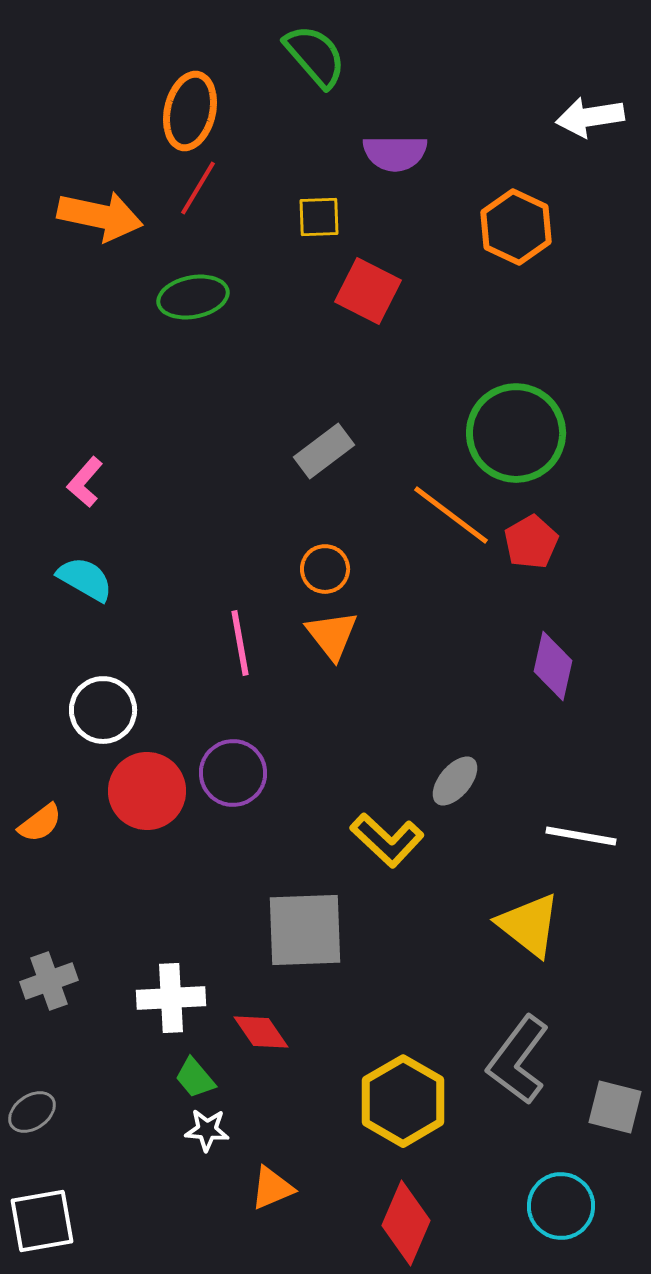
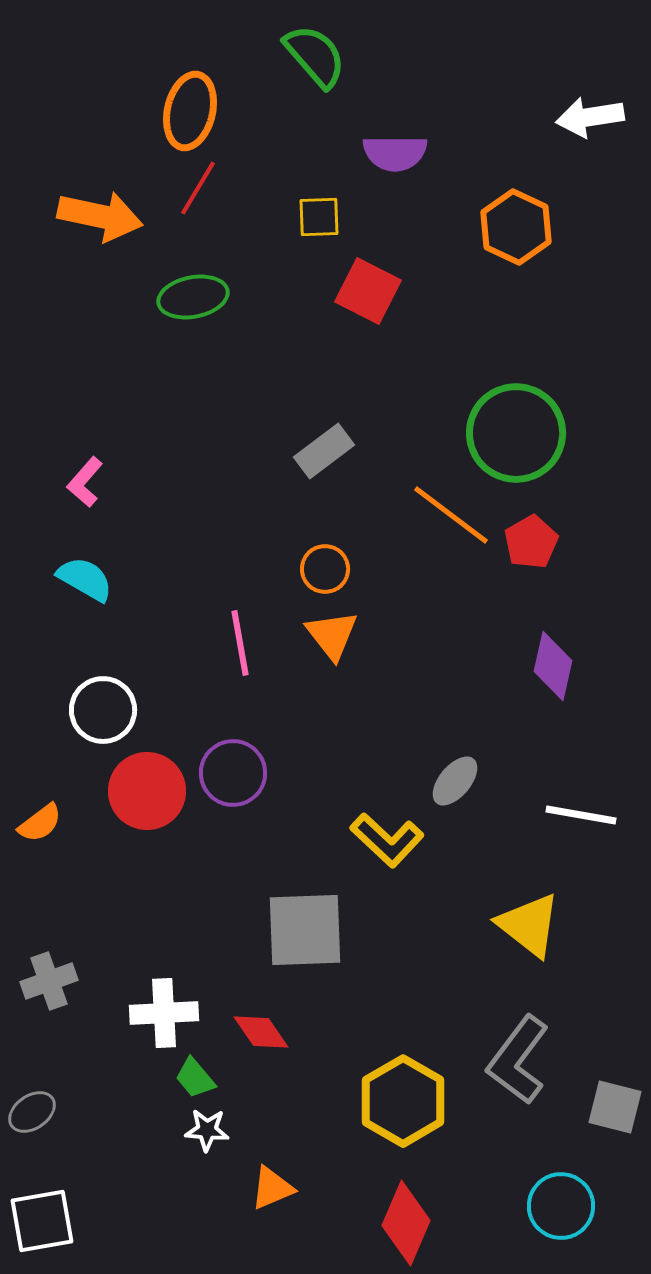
white line at (581, 836): moved 21 px up
white cross at (171, 998): moved 7 px left, 15 px down
